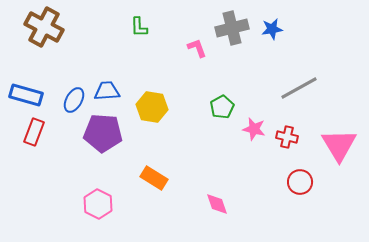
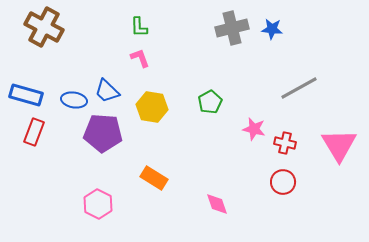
blue star: rotated 15 degrees clockwise
pink L-shape: moved 57 px left, 10 px down
blue trapezoid: rotated 132 degrees counterclockwise
blue ellipse: rotated 70 degrees clockwise
green pentagon: moved 12 px left, 5 px up
red cross: moved 2 px left, 6 px down
red circle: moved 17 px left
